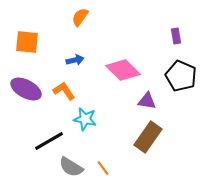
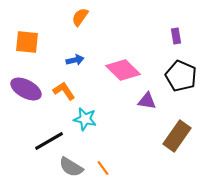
brown rectangle: moved 29 px right, 1 px up
